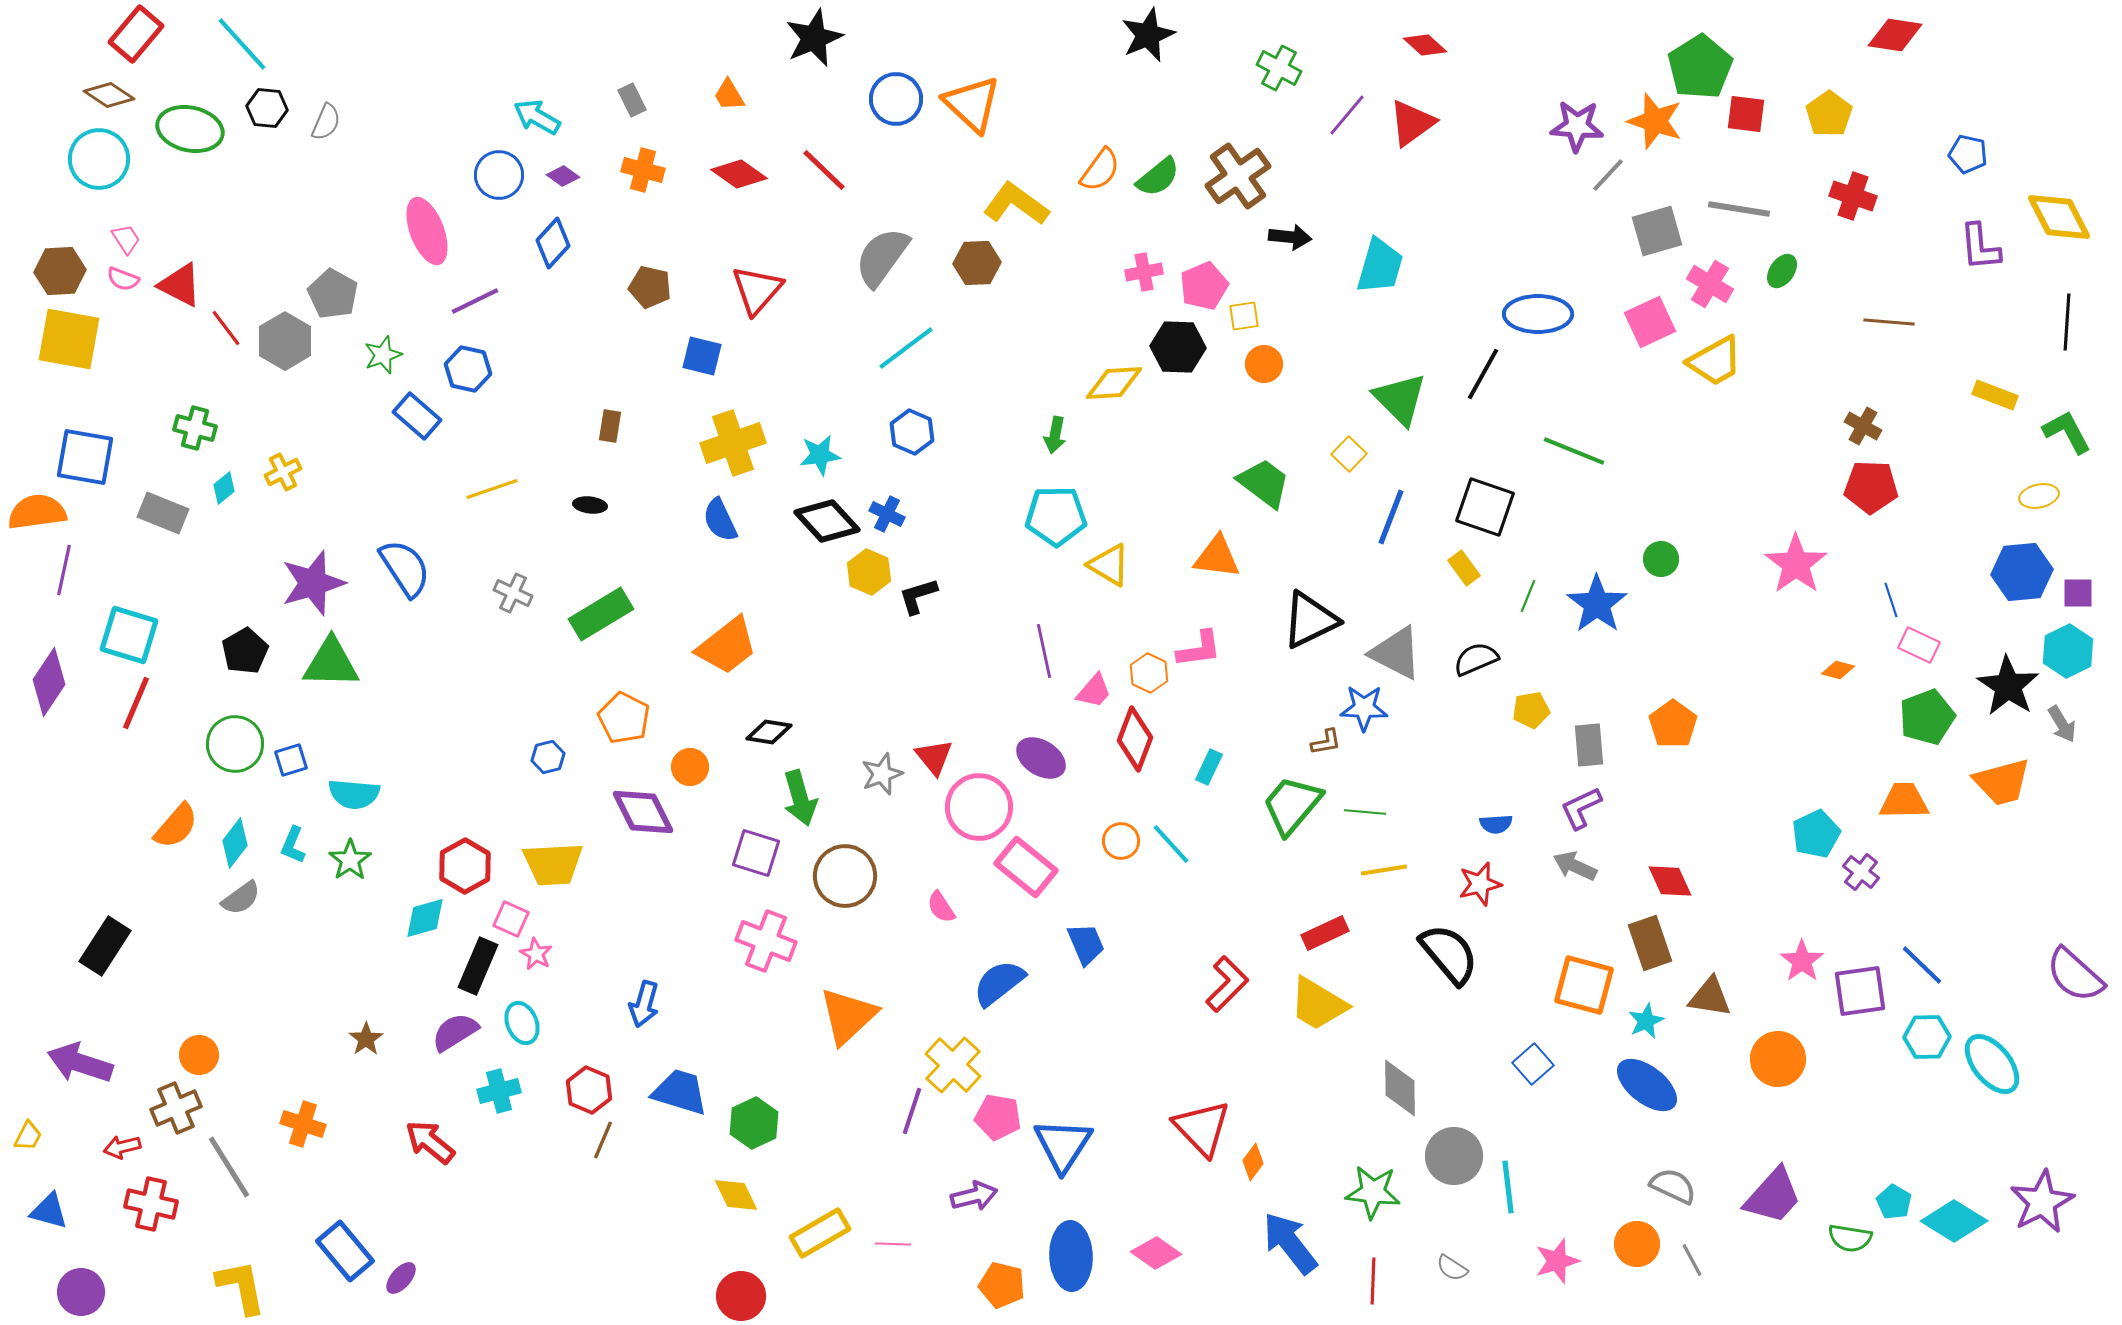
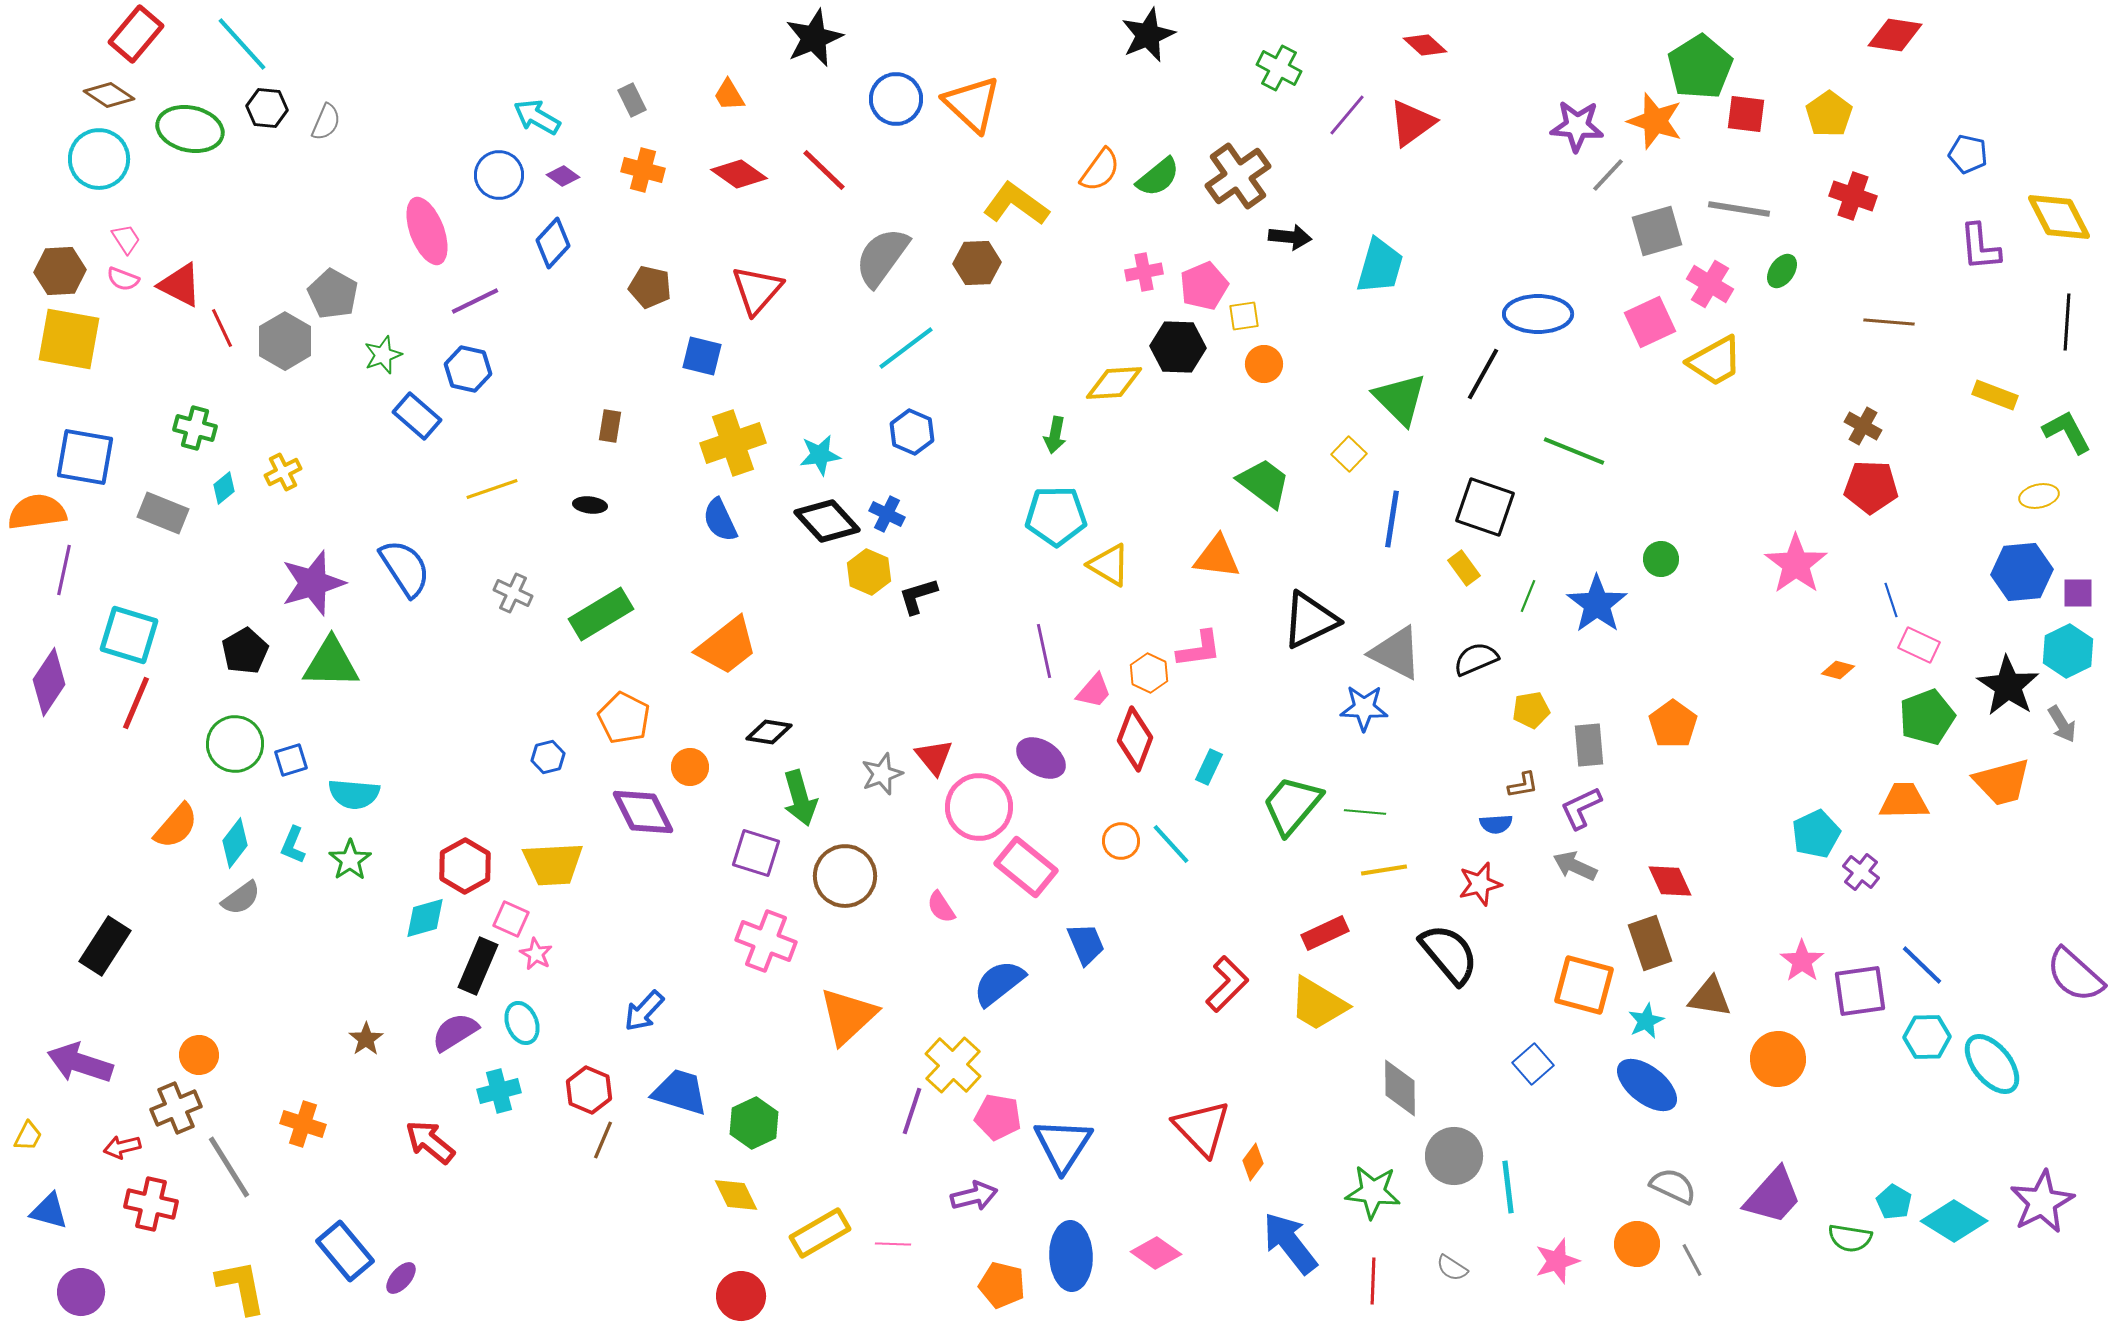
red line at (226, 328): moved 4 px left; rotated 12 degrees clockwise
blue line at (1391, 517): moved 1 px right, 2 px down; rotated 12 degrees counterclockwise
brown L-shape at (1326, 742): moved 197 px right, 43 px down
blue arrow at (644, 1004): moved 7 px down; rotated 27 degrees clockwise
